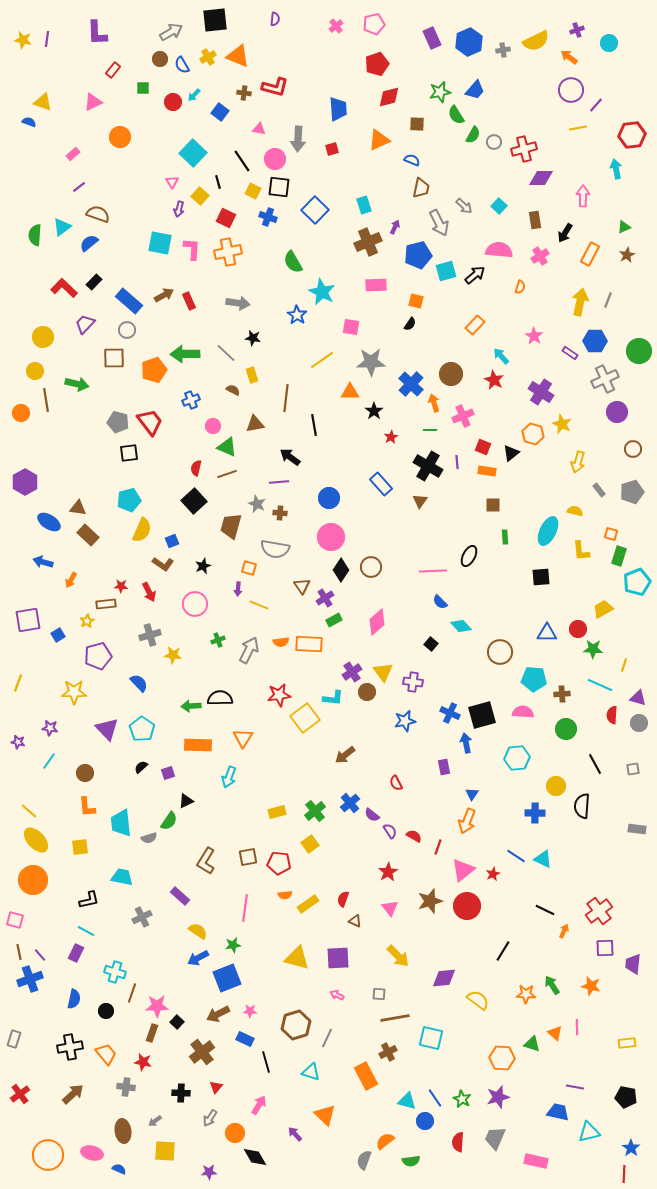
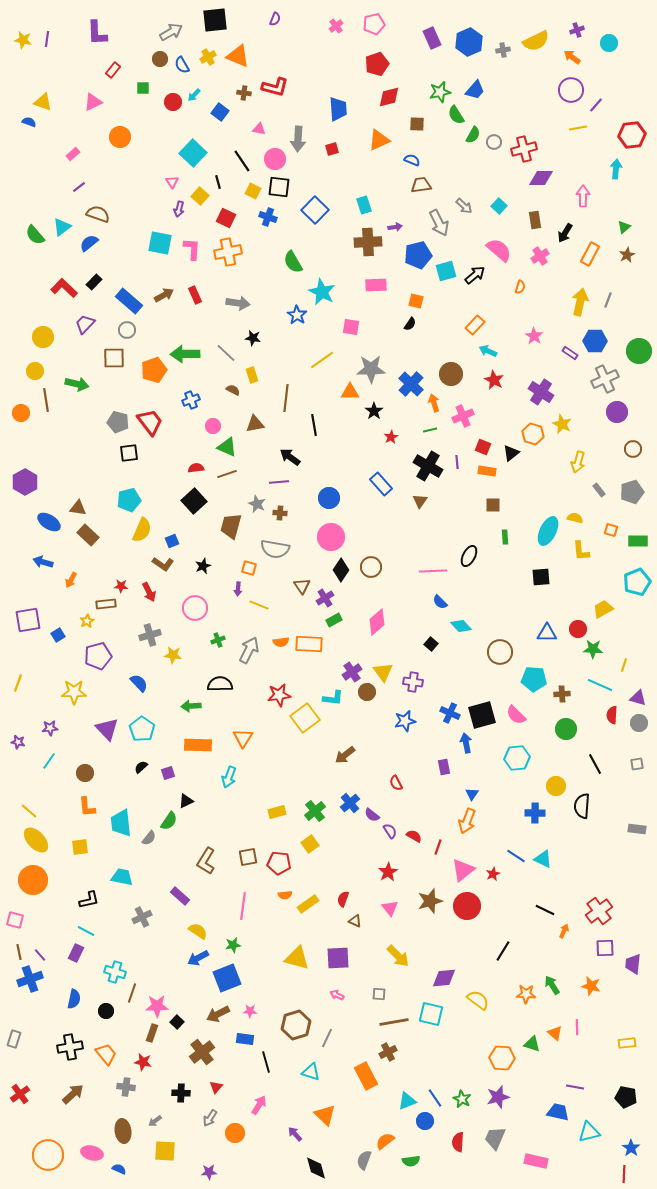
purple semicircle at (275, 19): rotated 16 degrees clockwise
orange arrow at (569, 57): moved 3 px right
cyan arrow at (616, 169): rotated 18 degrees clockwise
brown trapezoid at (421, 188): moved 3 px up; rotated 110 degrees counterclockwise
purple arrow at (395, 227): rotated 56 degrees clockwise
green triangle at (624, 227): rotated 16 degrees counterclockwise
green semicircle at (35, 235): rotated 45 degrees counterclockwise
brown cross at (368, 242): rotated 20 degrees clockwise
pink semicircle at (499, 250): rotated 36 degrees clockwise
red rectangle at (189, 301): moved 6 px right, 6 px up
cyan arrow at (501, 356): moved 13 px left, 5 px up; rotated 24 degrees counterclockwise
gray star at (371, 362): moved 7 px down
green line at (430, 430): rotated 16 degrees counterclockwise
red semicircle at (196, 468): rotated 70 degrees clockwise
yellow semicircle at (575, 511): moved 7 px down
orange square at (611, 534): moved 4 px up
green rectangle at (619, 556): moved 19 px right, 15 px up; rotated 72 degrees clockwise
pink circle at (195, 604): moved 4 px down
black semicircle at (220, 698): moved 14 px up
pink semicircle at (523, 712): moved 7 px left, 3 px down; rotated 140 degrees counterclockwise
purple star at (50, 728): rotated 14 degrees counterclockwise
gray square at (633, 769): moved 4 px right, 5 px up
gray semicircle at (149, 838): rotated 35 degrees counterclockwise
pink line at (245, 908): moved 2 px left, 2 px up
brown line at (395, 1018): moved 1 px left, 4 px down
cyan square at (431, 1038): moved 24 px up
blue rectangle at (245, 1039): rotated 18 degrees counterclockwise
cyan triangle at (407, 1101): rotated 36 degrees counterclockwise
black diamond at (255, 1157): moved 61 px right, 11 px down; rotated 15 degrees clockwise
